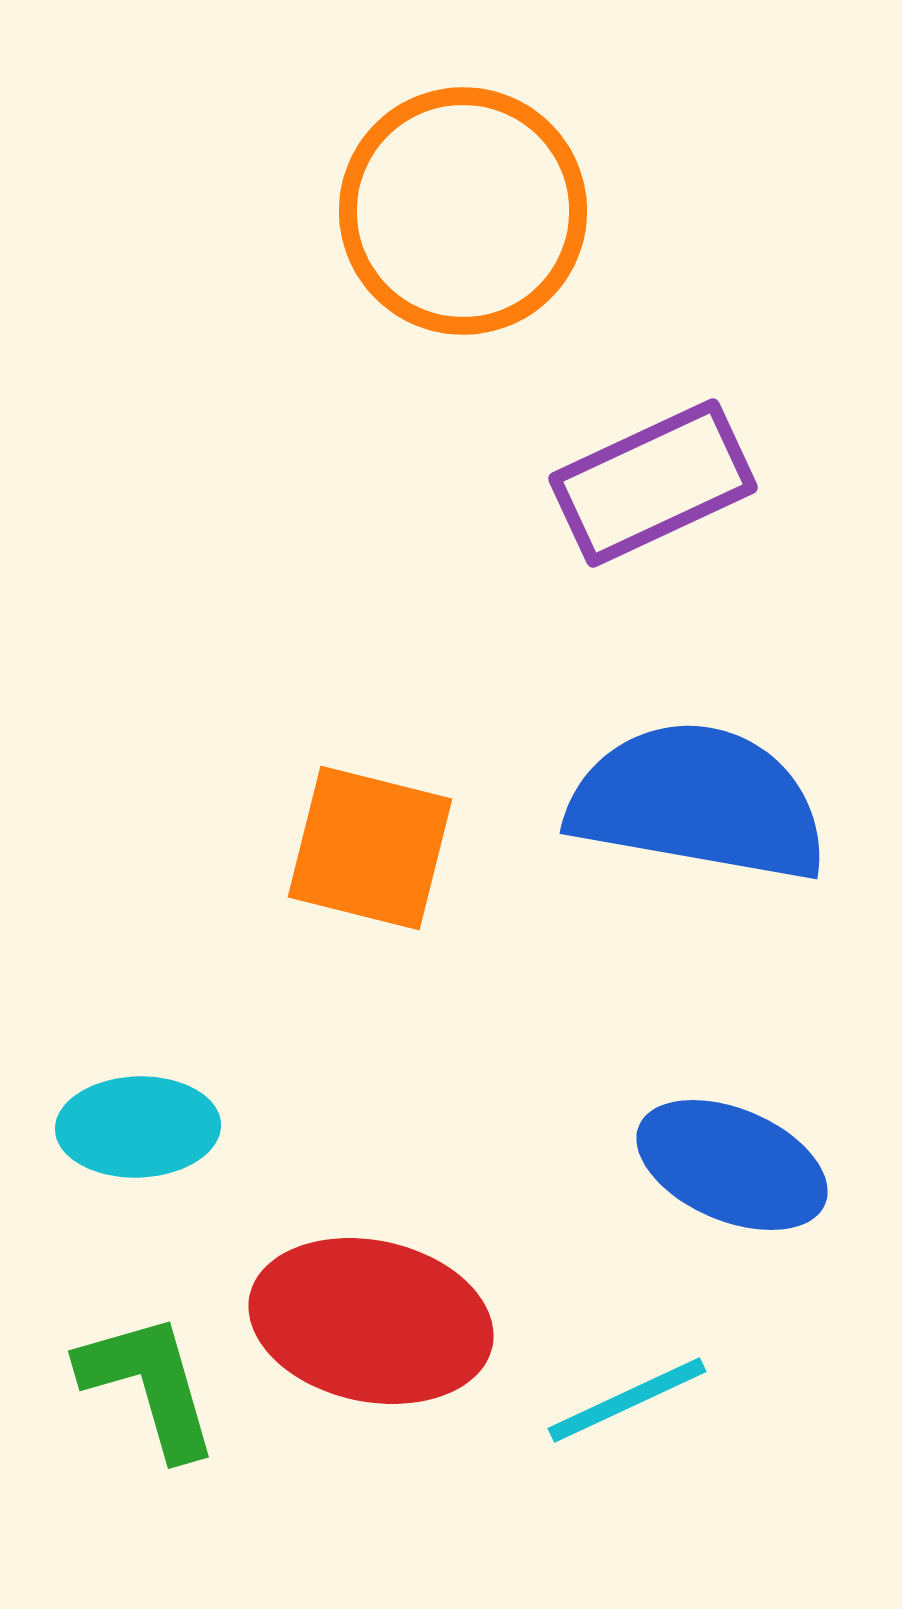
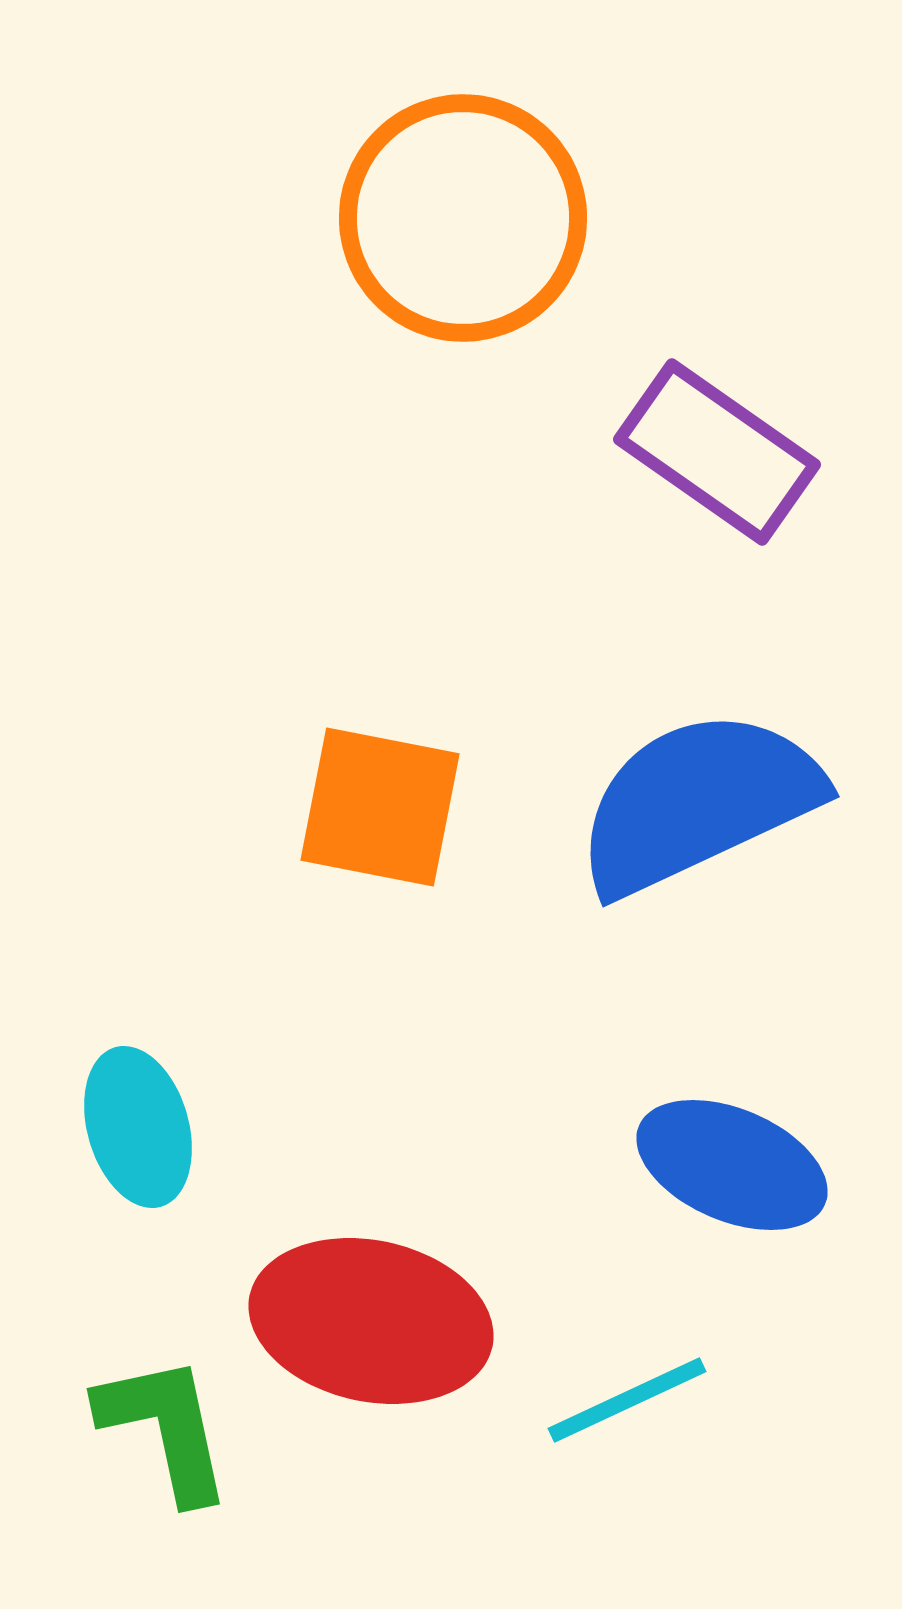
orange circle: moved 7 px down
purple rectangle: moved 64 px right, 31 px up; rotated 60 degrees clockwise
blue semicircle: rotated 35 degrees counterclockwise
orange square: moved 10 px right, 41 px up; rotated 3 degrees counterclockwise
cyan ellipse: rotated 76 degrees clockwise
green L-shape: moved 16 px right, 43 px down; rotated 4 degrees clockwise
